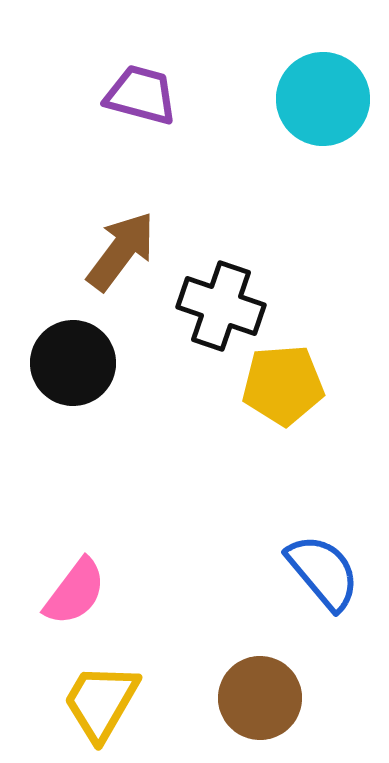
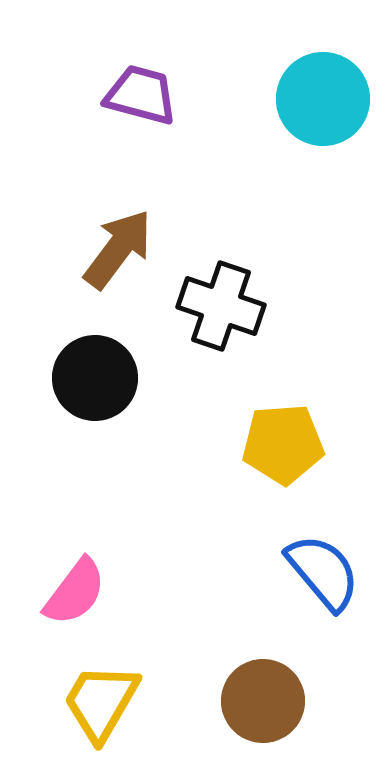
brown arrow: moved 3 px left, 2 px up
black circle: moved 22 px right, 15 px down
yellow pentagon: moved 59 px down
brown circle: moved 3 px right, 3 px down
